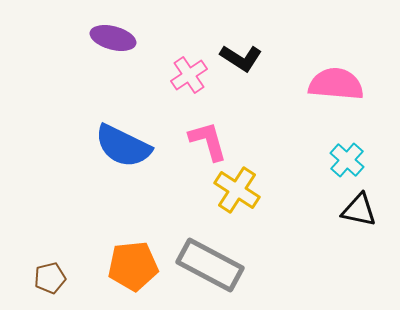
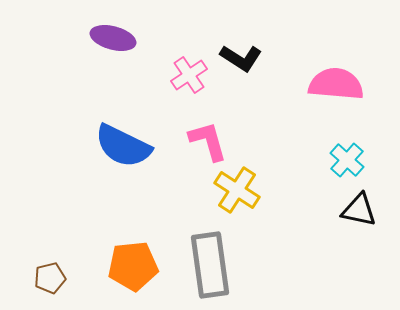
gray rectangle: rotated 54 degrees clockwise
